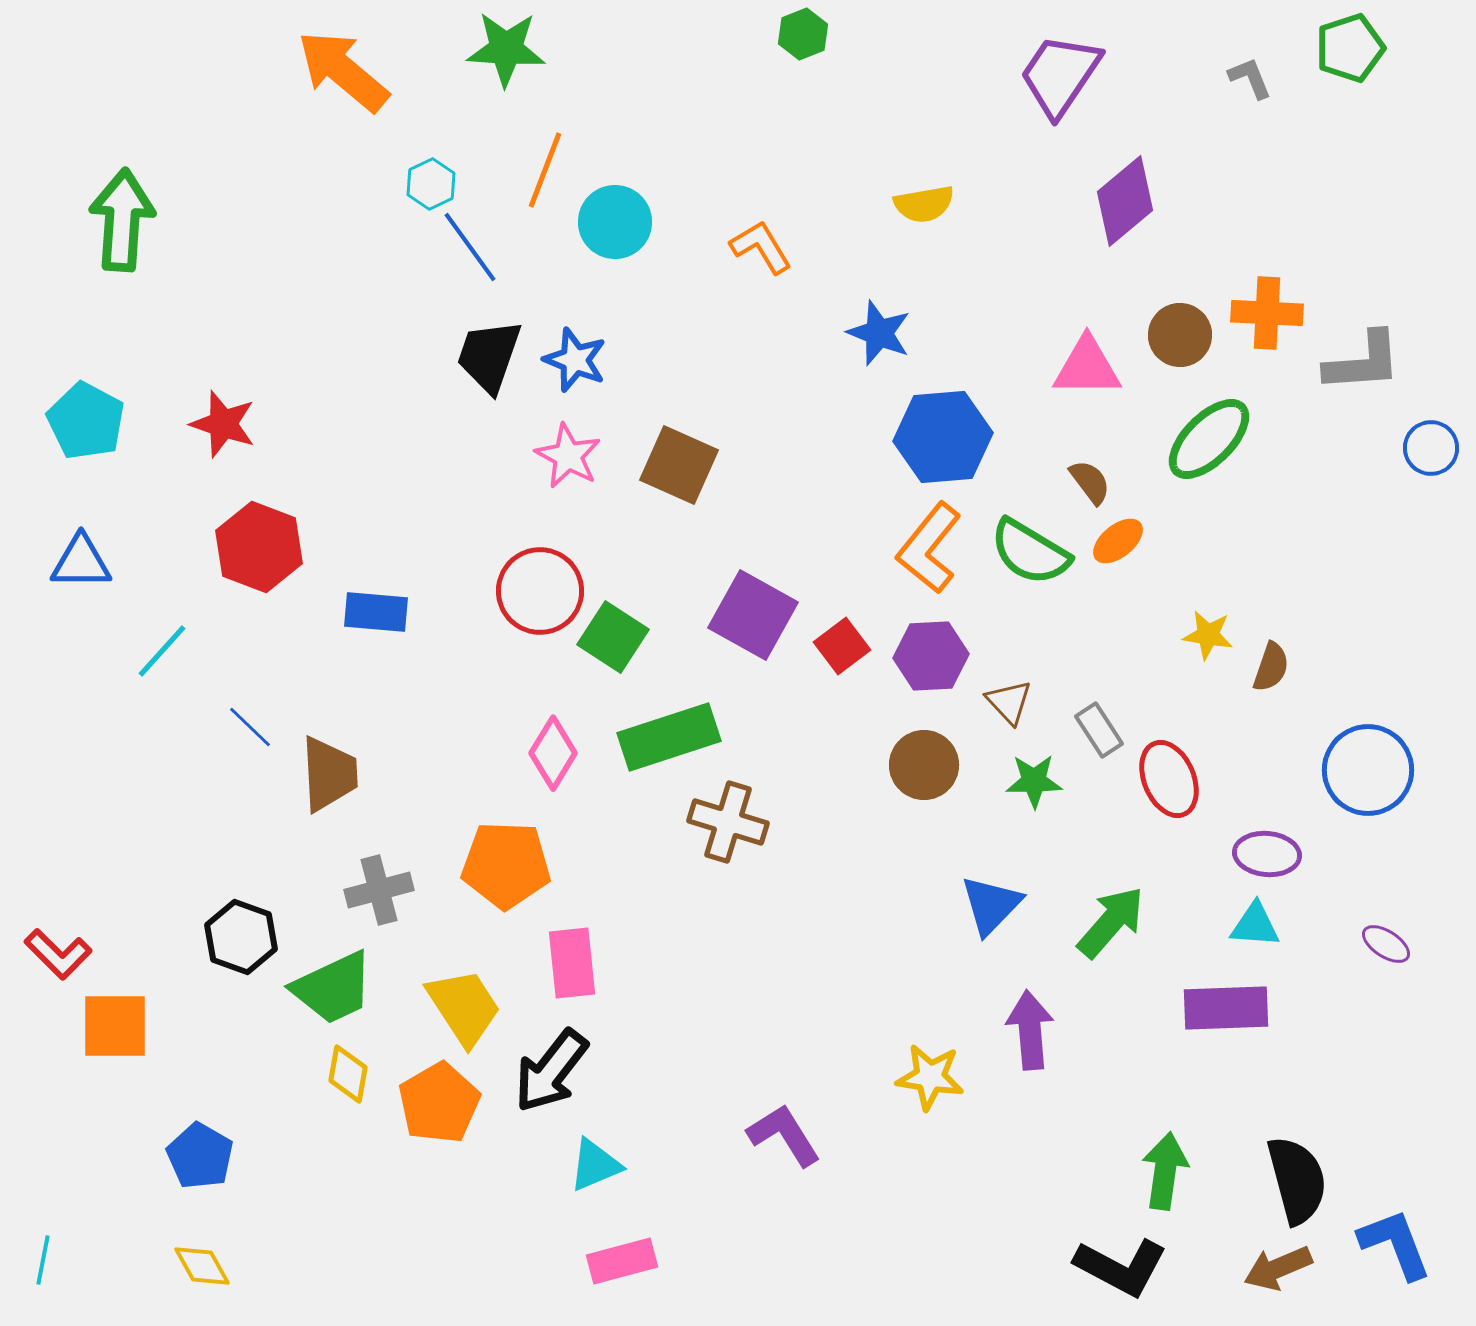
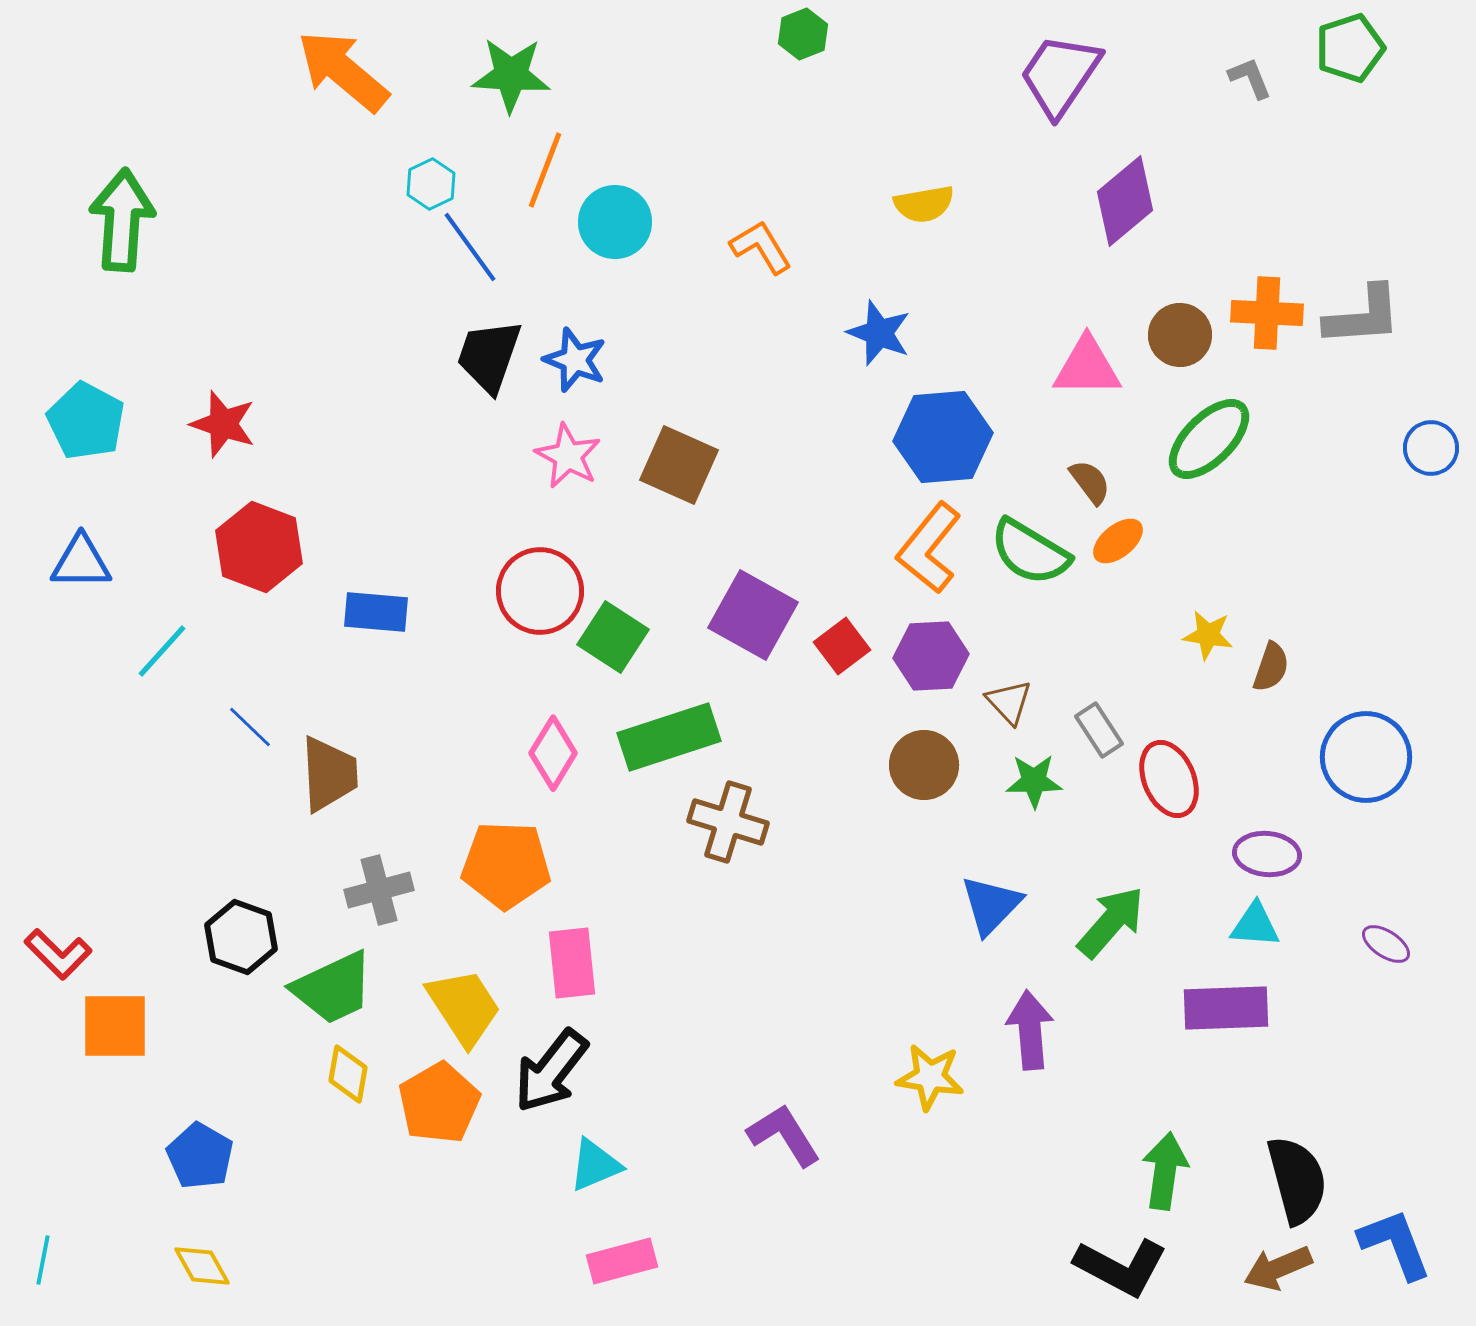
green star at (506, 49): moved 5 px right, 26 px down
gray L-shape at (1363, 362): moved 46 px up
blue circle at (1368, 770): moved 2 px left, 13 px up
